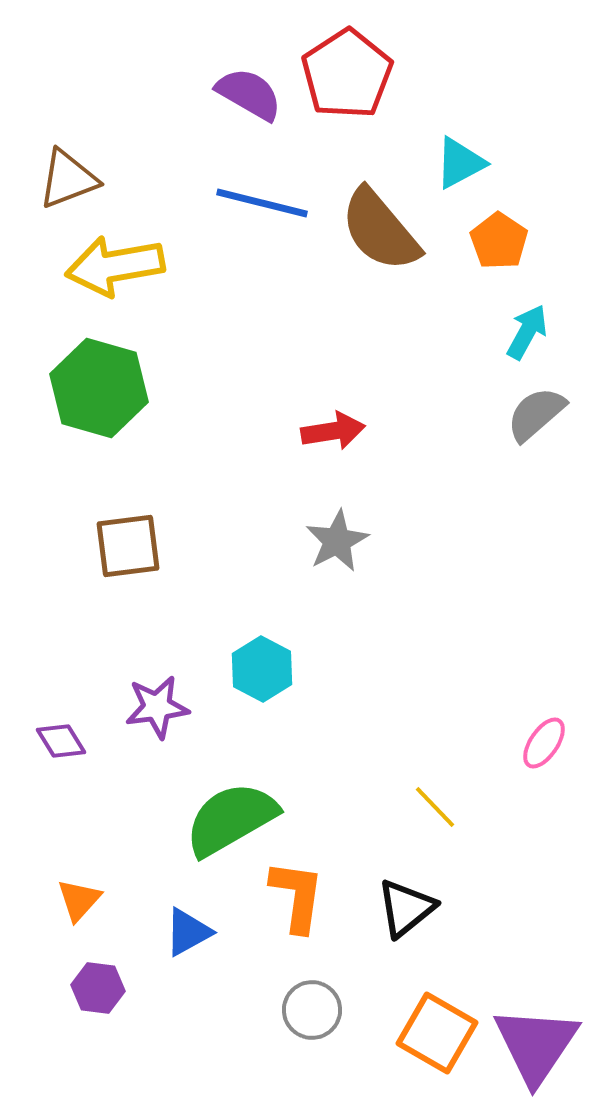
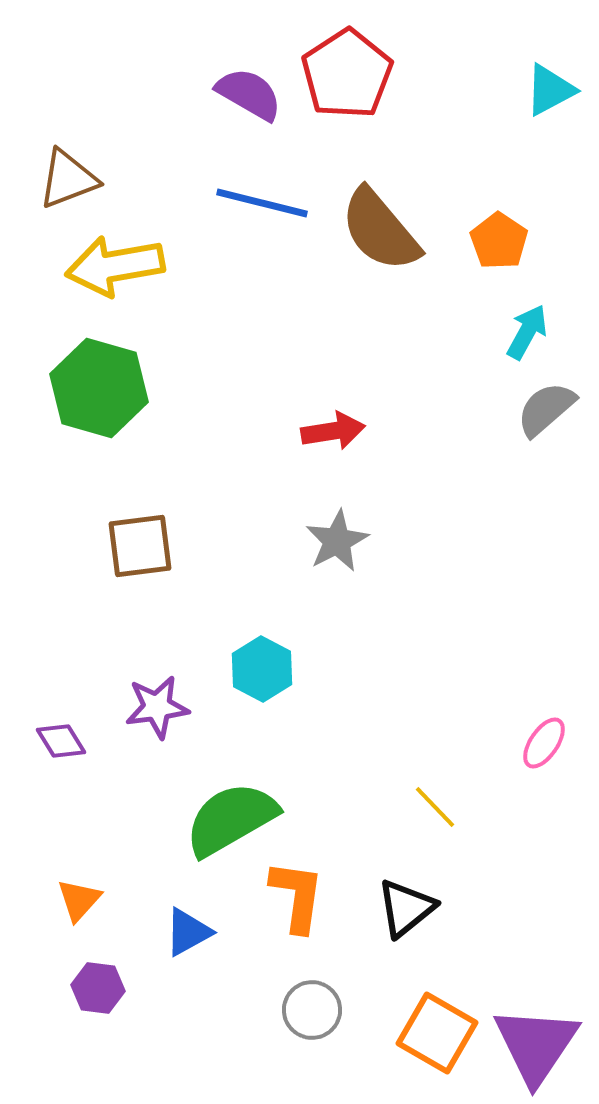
cyan triangle: moved 90 px right, 73 px up
gray semicircle: moved 10 px right, 5 px up
brown square: moved 12 px right
